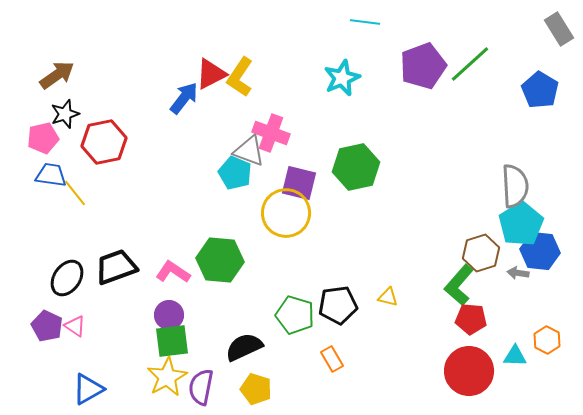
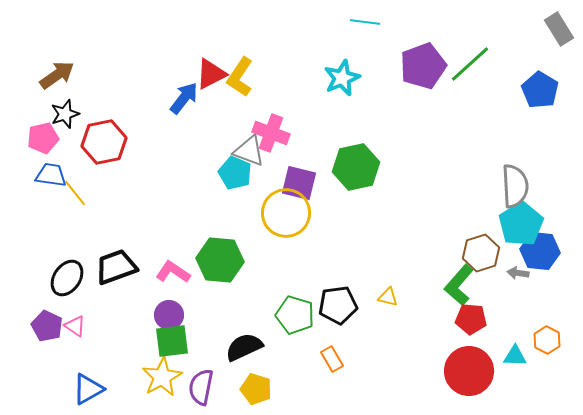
yellow star at (167, 377): moved 5 px left
